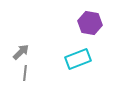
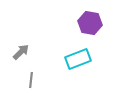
gray line: moved 6 px right, 7 px down
